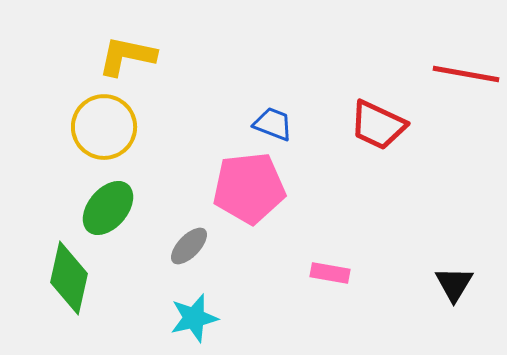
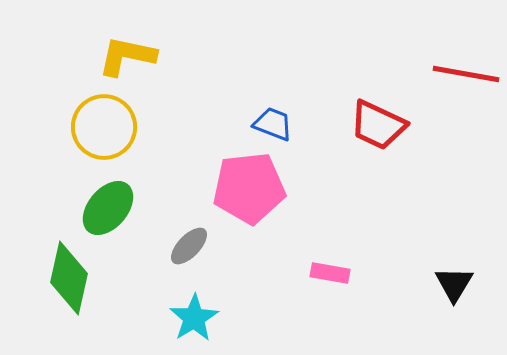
cyan star: rotated 18 degrees counterclockwise
